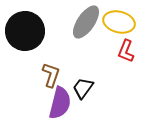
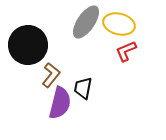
yellow ellipse: moved 2 px down
black circle: moved 3 px right, 14 px down
red L-shape: rotated 45 degrees clockwise
brown L-shape: rotated 20 degrees clockwise
black trapezoid: rotated 25 degrees counterclockwise
